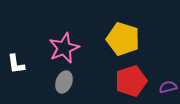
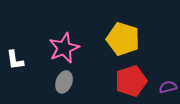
white L-shape: moved 1 px left, 4 px up
